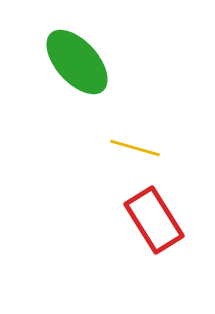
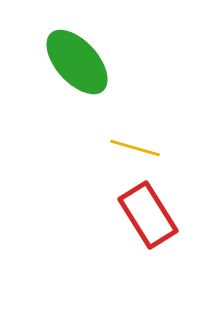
red rectangle: moved 6 px left, 5 px up
